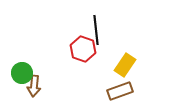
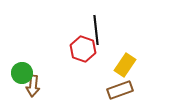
brown arrow: moved 1 px left
brown rectangle: moved 1 px up
